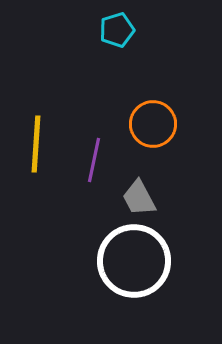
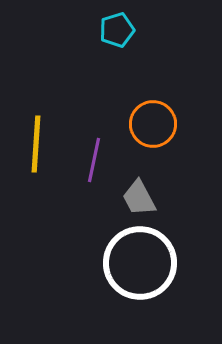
white circle: moved 6 px right, 2 px down
